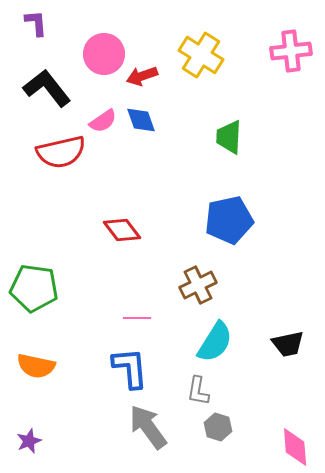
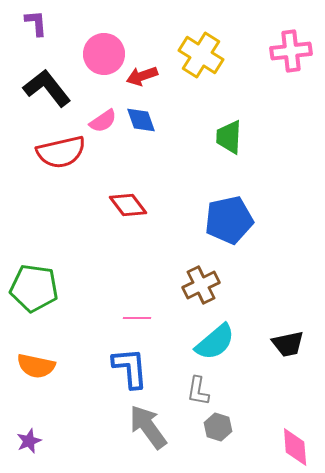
red diamond: moved 6 px right, 25 px up
brown cross: moved 3 px right
cyan semicircle: rotated 18 degrees clockwise
